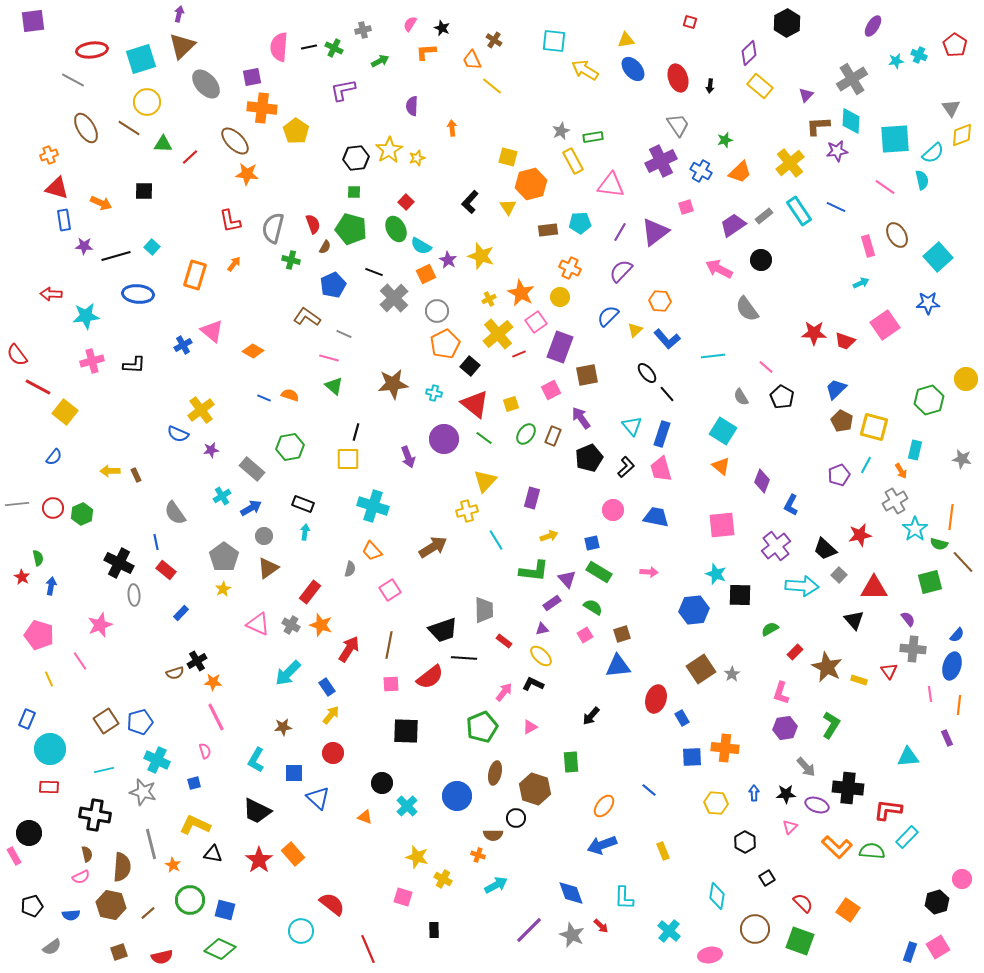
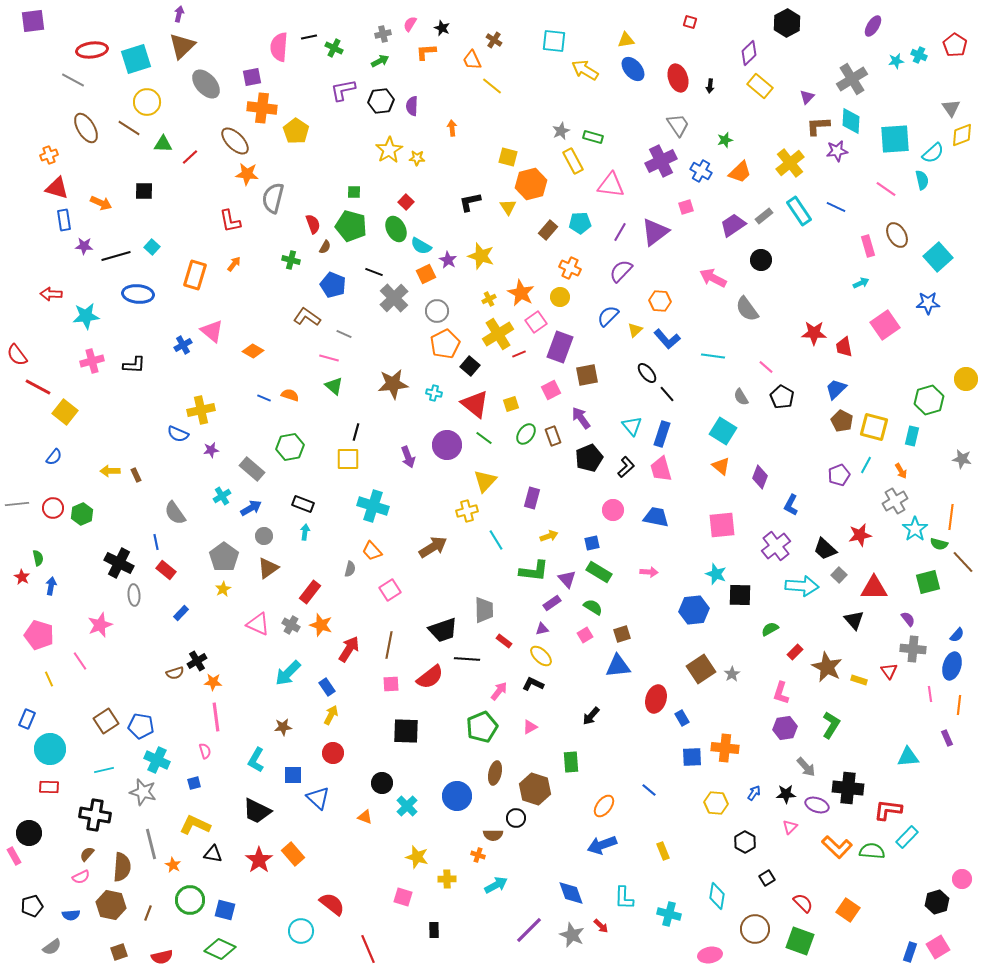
gray cross at (363, 30): moved 20 px right, 4 px down
black line at (309, 47): moved 10 px up
cyan square at (141, 59): moved 5 px left
purple triangle at (806, 95): moved 1 px right, 2 px down
green rectangle at (593, 137): rotated 24 degrees clockwise
black hexagon at (356, 158): moved 25 px right, 57 px up
yellow star at (417, 158): rotated 21 degrees clockwise
pink line at (885, 187): moved 1 px right, 2 px down
black L-shape at (470, 202): rotated 35 degrees clockwise
gray semicircle at (273, 228): moved 30 px up
green pentagon at (351, 229): moved 3 px up
brown rectangle at (548, 230): rotated 42 degrees counterclockwise
pink arrow at (719, 269): moved 6 px left, 9 px down
blue pentagon at (333, 285): rotated 25 degrees counterclockwise
yellow cross at (498, 334): rotated 8 degrees clockwise
red trapezoid at (845, 341): moved 1 px left, 6 px down; rotated 60 degrees clockwise
cyan line at (713, 356): rotated 15 degrees clockwise
yellow cross at (201, 410): rotated 24 degrees clockwise
brown rectangle at (553, 436): rotated 42 degrees counterclockwise
purple circle at (444, 439): moved 3 px right, 6 px down
cyan rectangle at (915, 450): moved 3 px left, 14 px up
purple diamond at (762, 481): moved 2 px left, 4 px up
green square at (930, 582): moved 2 px left
black line at (464, 658): moved 3 px right, 1 px down
pink arrow at (504, 692): moved 5 px left, 1 px up
yellow arrow at (331, 715): rotated 12 degrees counterclockwise
pink line at (216, 717): rotated 20 degrees clockwise
blue pentagon at (140, 722): moved 1 px right, 4 px down; rotated 25 degrees clockwise
blue square at (294, 773): moved 1 px left, 2 px down
blue arrow at (754, 793): rotated 35 degrees clockwise
brown semicircle at (87, 854): rotated 126 degrees counterclockwise
yellow cross at (443, 879): moved 4 px right; rotated 30 degrees counterclockwise
brown line at (148, 913): rotated 28 degrees counterclockwise
cyan cross at (669, 931): moved 17 px up; rotated 25 degrees counterclockwise
